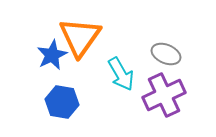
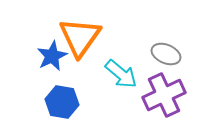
blue star: moved 1 px down
cyan arrow: rotated 20 degrees counterclockwise
